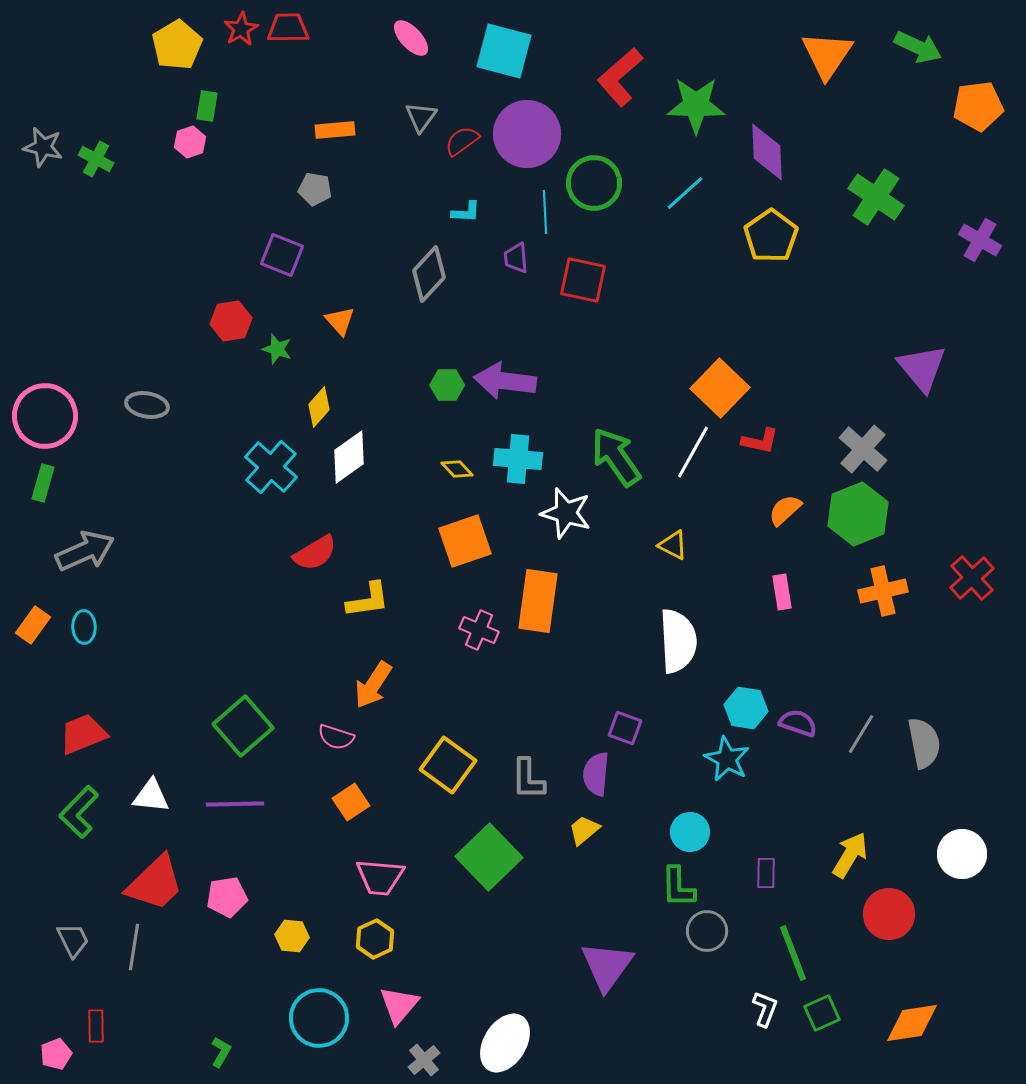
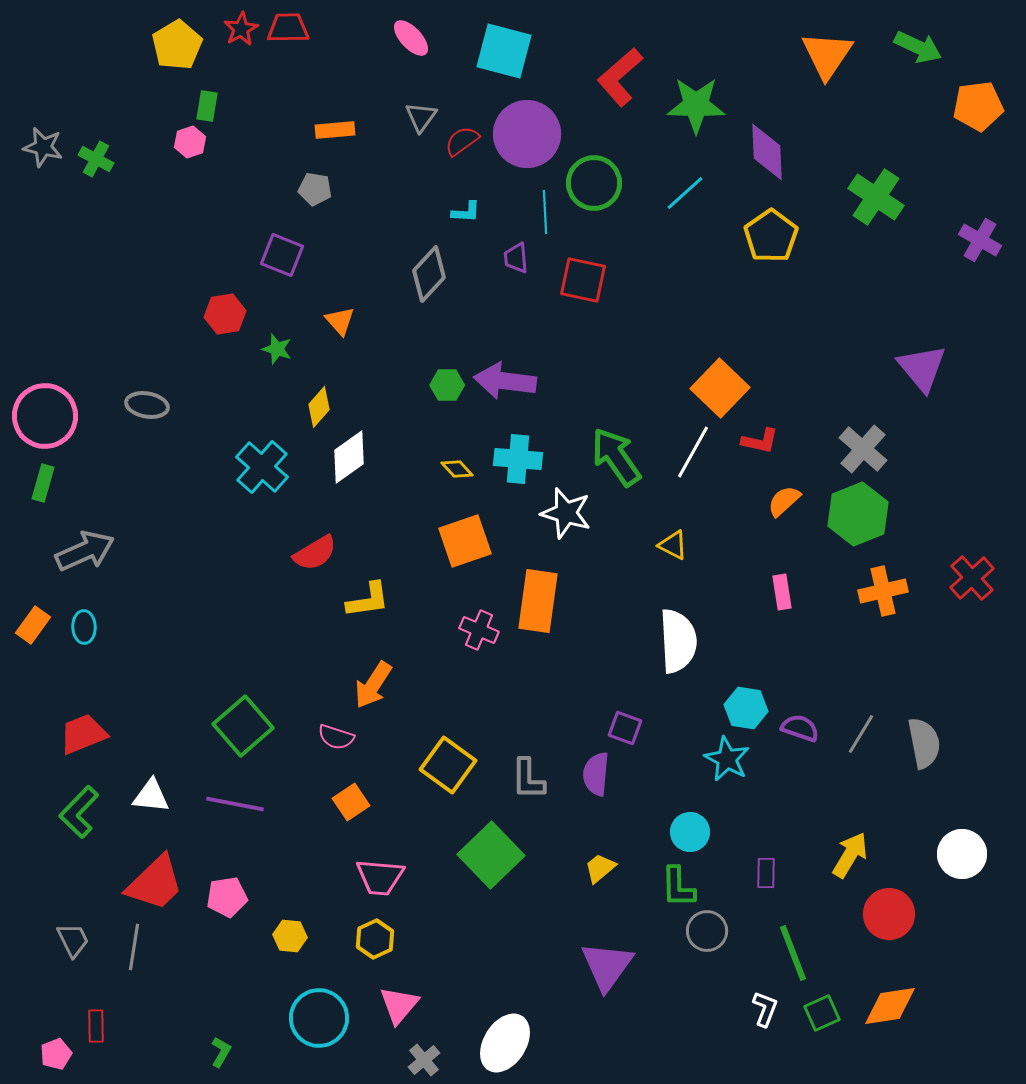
red hexagon at (231, 321): moved 6 px left, 7 px up
cyan cross at (271, 467): moved 9 px left
orange semicircle at (785, 510): moved 1 px left, 9 px up
purple semicircle at (798, 723): moved 2 px right, 5 px down
purple line at (235, 804): rotated 12 degrees clockwise
yellow trapezoid at (584, 830): moved 16 px right, 38 px down
green square at (489, 857): moved 2 px right, 2 px up
yellow hexagon at (292, 936): moved 2 px left
orange diamond at (912, 1023): moved 22 px left, 17 px up
